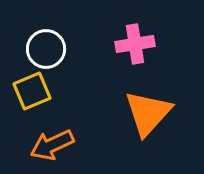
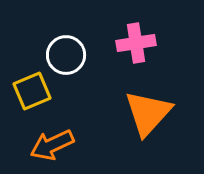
pink cross: moved 1 px right, 1 px up
white circle: moved 20 px right, 6 px down
